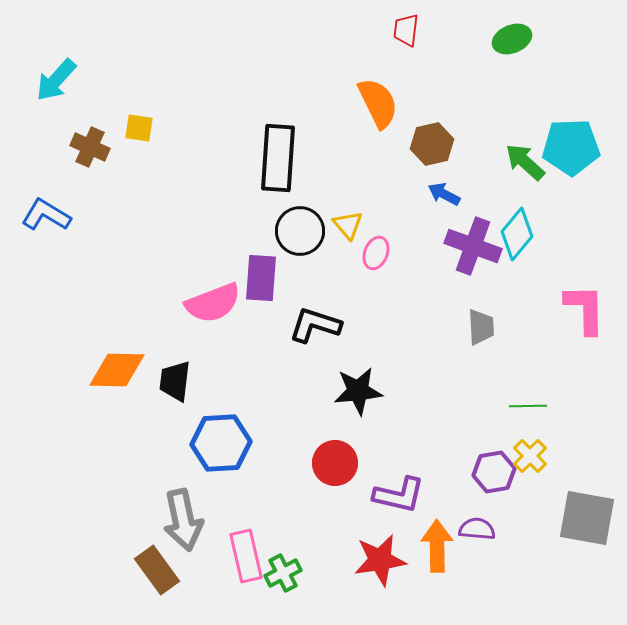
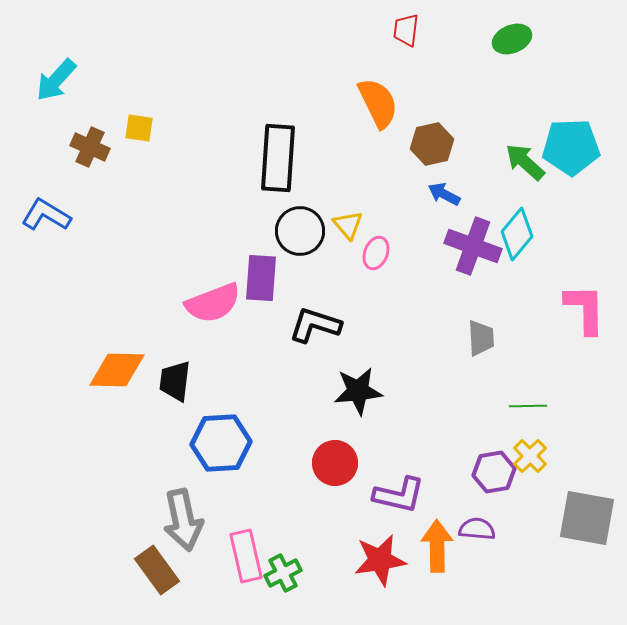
gray trapezoid: moved 11 px down
